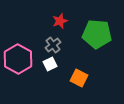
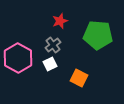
green pentagon: moved 1 px right, 1 px down
pink hexagon: moved 1 px up
